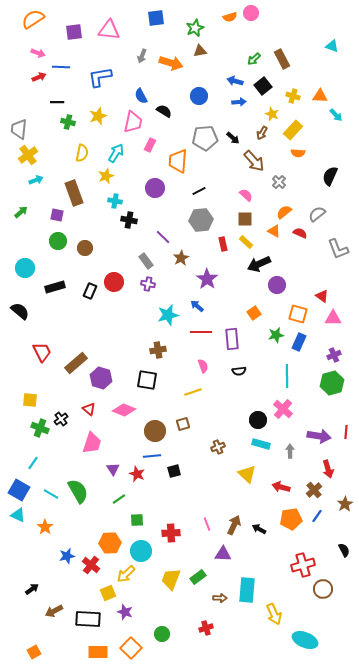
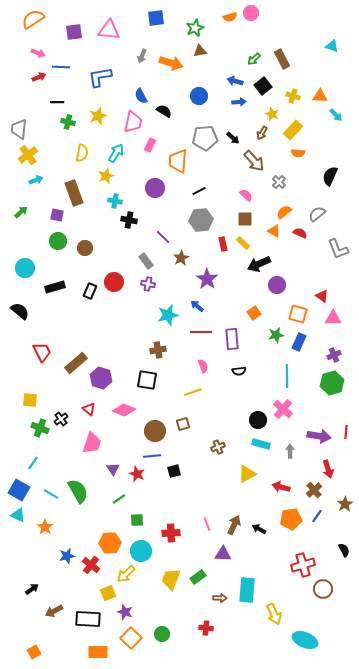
yellow rectangle at (246, 242): moved 3 px left, 1 px down
yellow triangle at (247, 474): rotated 48 degrees clockwise
red cross at (206, 628): rotated 24 degrees clockwise
orange square at (131, 648): moved 10 px up
